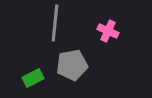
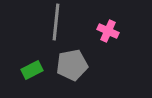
gray line: moved 1 px right, 1 px up
green rectangle: moved 1 px left, 8 px up
